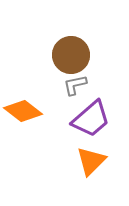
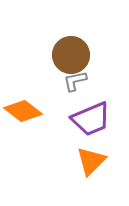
gray L-shape: moved 4 px up
purple trapezoid: rotated 18 degrees clockwise
